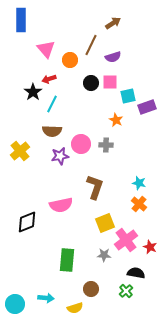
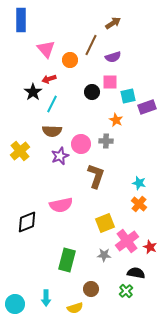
black circle: moved 1 px right, 9 px down
gray cross: moved 4 px up
purple star: rotated 12 degrees counterclockwise
brown L-shape: moved 1 px right, 11 px up
pink cross: moved 1 px right, 1 px down
green rectangle: rotated 10 degrees clockwise
cyan arrow: rotated 84 degrees clockwise
